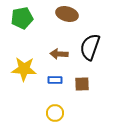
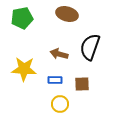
brown arrow: rotated 12 degrees clockwise
yellow circle: moved 5 px right, 9 px up
